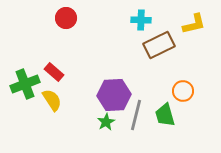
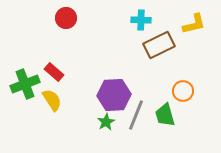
gray line: rotated 8 degrees clockwise
